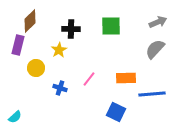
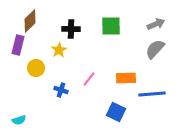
gray arrow: moved 2 px left, 2 px down
blue cross: moved 1 px right, 2 px down
cyan semicircle: moved 4 px right, 3 px down; rotated 24 degrees clockwise
